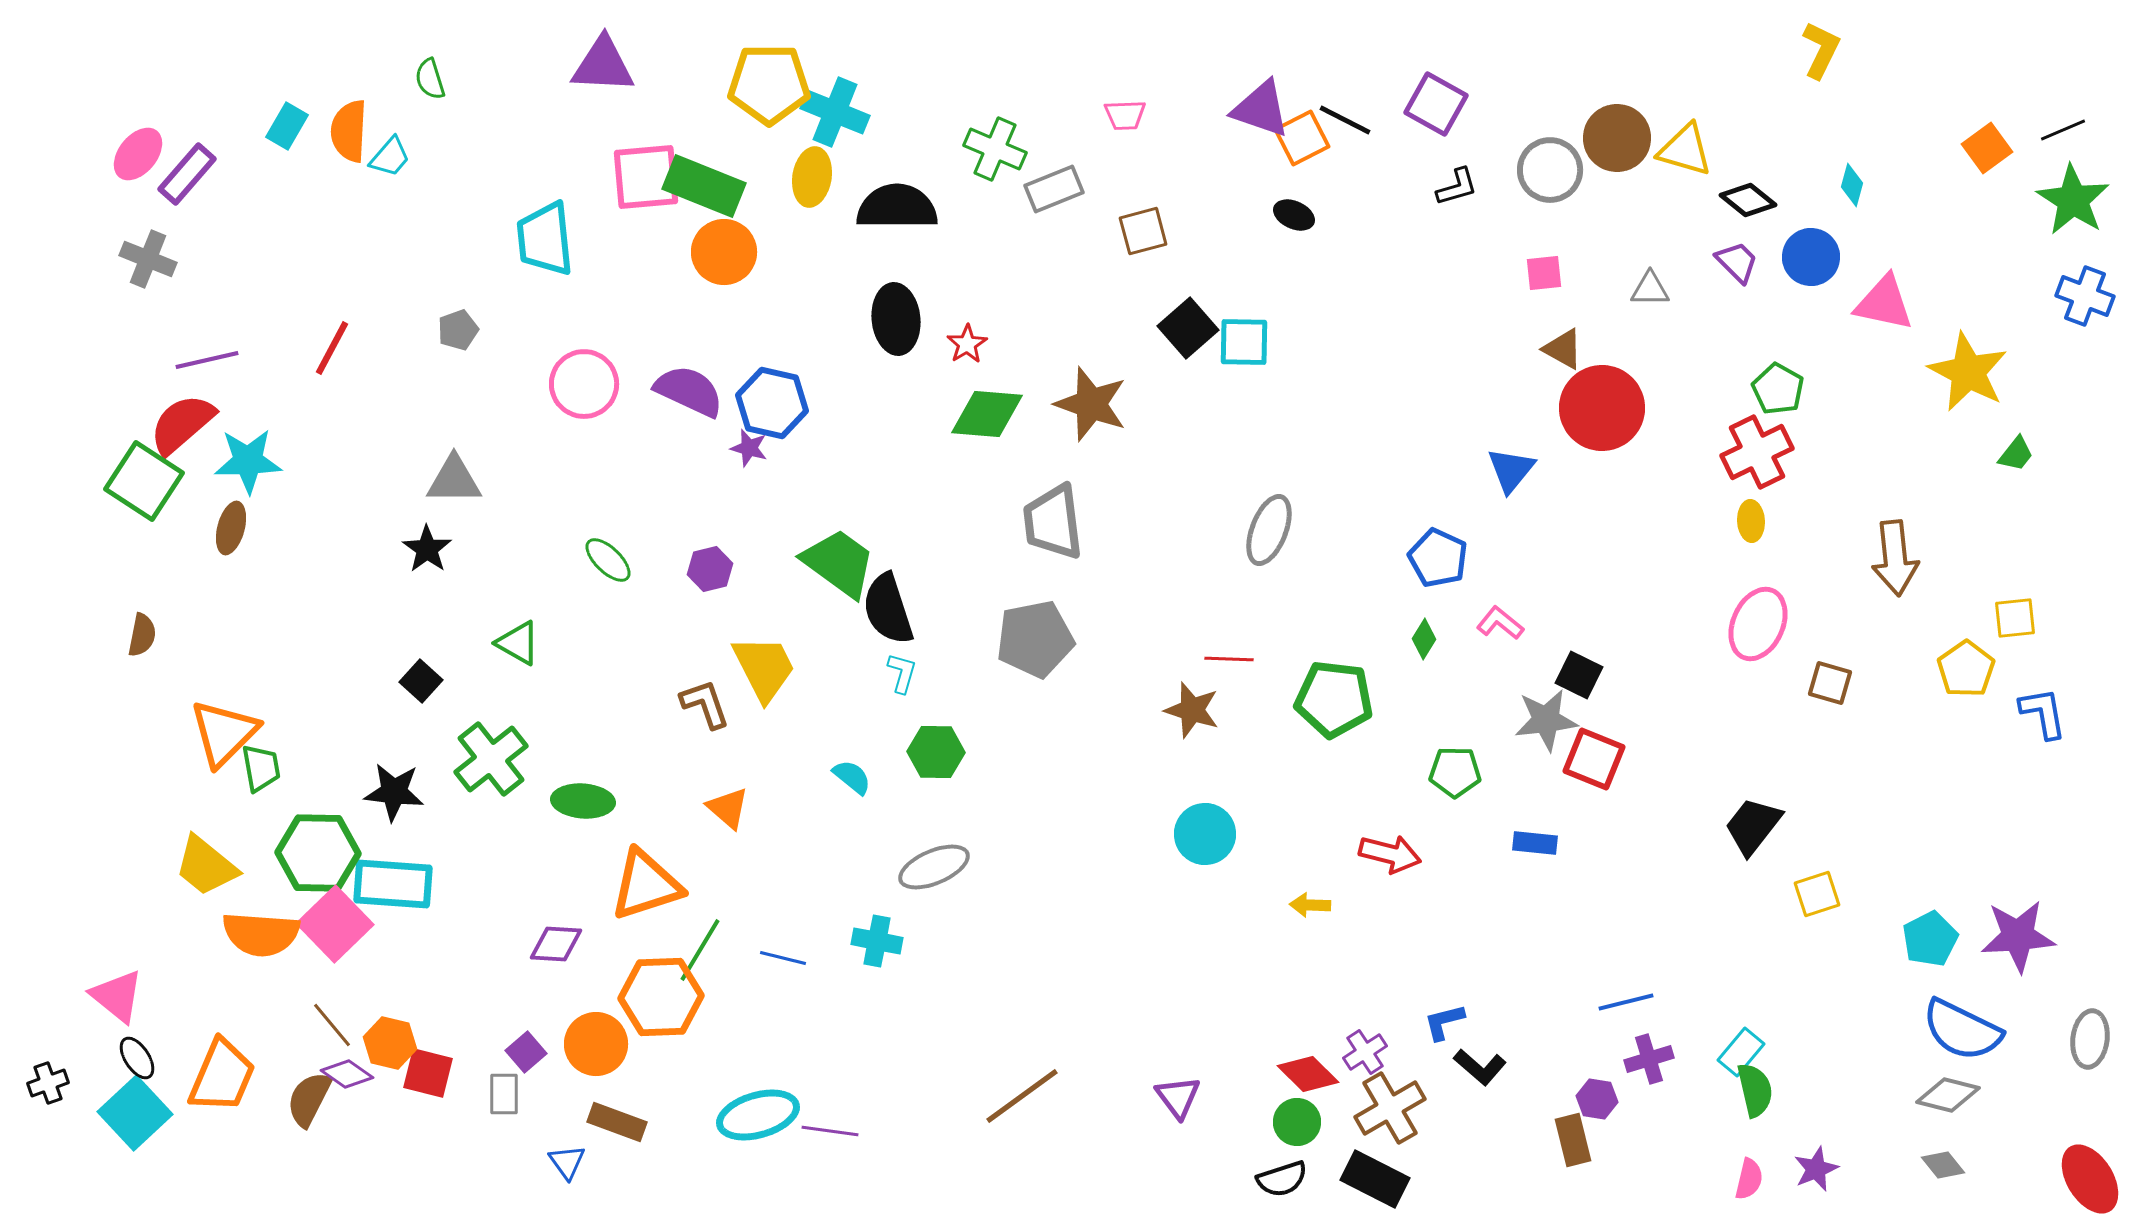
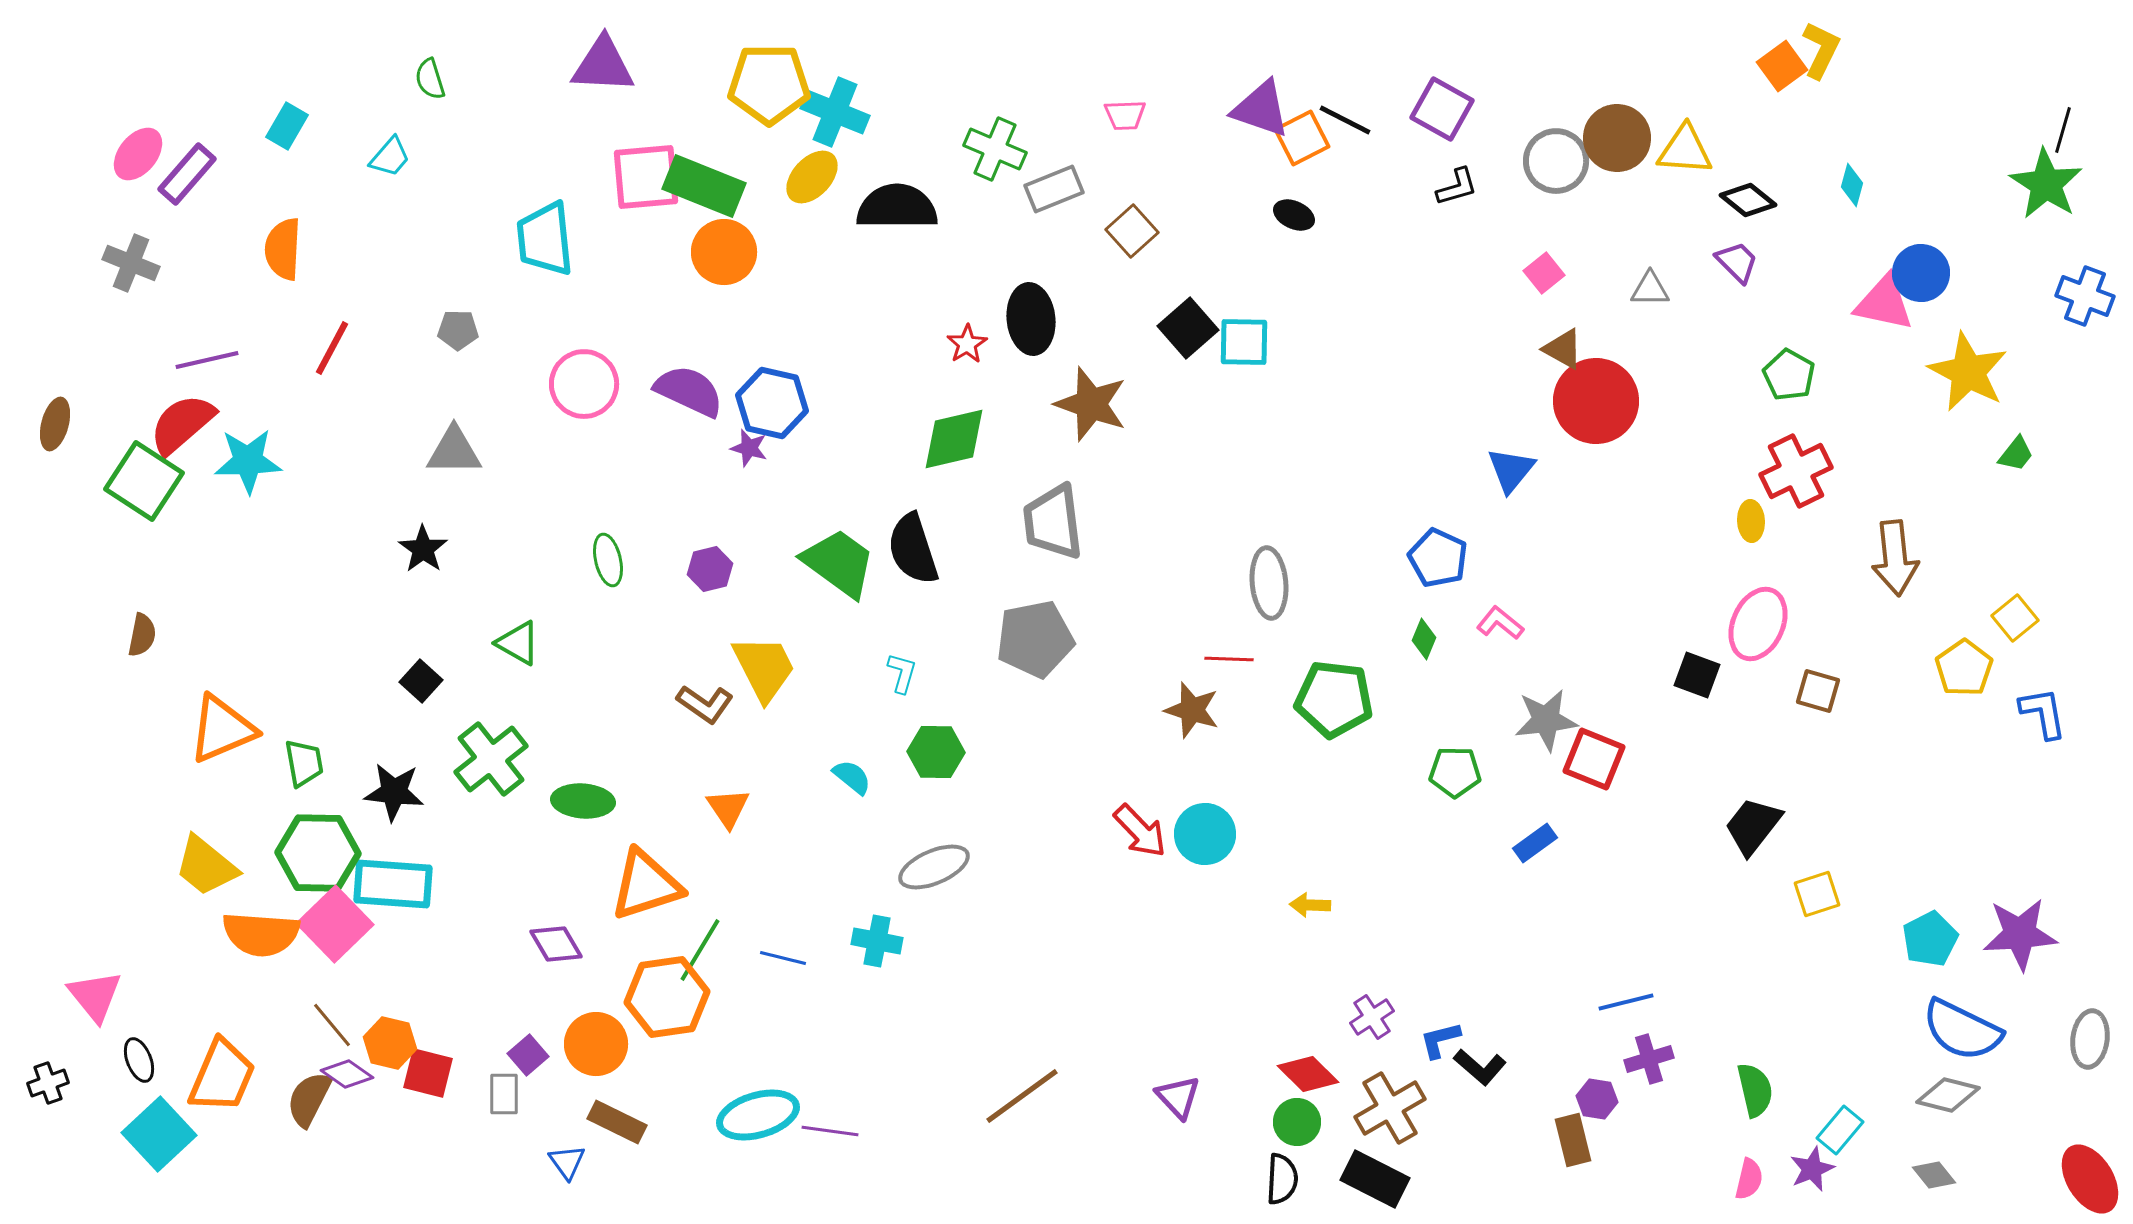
purple square at (1436, 104): moved 6 px right, 5 px down
black line at (2063, 130): rotated 51 degrees counterclockwise
orange semicircle at (349, 131): moved 66 px left, 118 px down
orange square at (1987, 148): moved 205 px left, 82 px up
yellow triangle at (1685, 150): rotated 12 degrees counterclockwise
gray circle at (1550, 170): moved 6 px right, 9 px up
yellow ellipse at (812, 177): rotated 34 degrees clockwise
green star at (2073, 200): moved 27 px left, 16 px up
brown square at (1143, 231): moved 11 px left; rotated 27 degrees counterclockwise
blue circle at (1811, 257): moved 110 px right, 16 px down
gray cross at (148, 259): moved 17 px left, 4 px down
pink square at (1544, 273): rotated 33 degrees counterclockwise
black ellipse at (896, 319): moved 135 px right
gray pentagon at (458, 330): rotated 21 degrees clockwise
green pentagon at (1778, 389): moved 11 px right, 14 px up
red circle at (1602, 408): moved 6 px left, 7 px up
green diamond at (987, 414): moved 33 px left, 25 px down; rotated 18 degrees counterclockwise
red cross at (1757, 452): moved 39 px right, 19 px down
gray triangle at (454, 480): moved 29 px up
brown ellipse at (231, 528): moved 176 px left, 104 px up
gray ellipse at (1269, 530): moved 53 px down; rotated 26 degrees counterclockwise
black star at (427, 549): moved 4 px left
green ellipse at (608, 560): rotated 33 degrees clockwise
black semicircle at (888, 609): moved 25 px right, 60 px up
yellow square at (2015, 618): rotated 33 degrees counterclockwise
green diamond at (1424, 639): rotated 9 degrees counterclockwise
yellow pentagon at (1966, 669): moved 2 px left, 1 px up
black square at (1579, 675): moved 118 px right; rotated 6 degrees counterclockwise
brown square at (1830, 683): moved 12 px left, 8 px down
brown L-shape at (705, 704): rotated 144 degrees clockwise
orange triangle at (224, 733): moved 2 px left, 4 px up; rotated 22 degrees clockwise
green trapezoid at (261, 768): moved 43 px right, 5 px up
orange triangle at (728, 808): rotated 15 degrees clockwise
blue rectangle at (1535, 843): rotated 42 degrees counterclockwise
red arrow at (1390, 854): moved 250 px left, 23 px up; rotated 32 degrees clockwise
purple star at (2018, 936): moved 2 px right, 2 px up
purple diamond at (556, 944): rotated 56 degrees clockwise
pink triangle at (117, 996): moved 22 px left; rotated 12 degrees clockwise
orange hexagon at (661, 997): moved 6 px right; rotated 6 degrees counterclockwise
blue L-shape at (1444, 1022): moved 4 px left, 18 px down
purple square at (526, 1052): moved 2 px right, 3 px down
purple cross at (1365, 1052): moved 7 px right, 35 px up
cyan rectangle at (1741, 1052): moved 99 px right, 78 px down
black ellipse at (137, 1058): moved 2 px right, 2 px down; rotated 12 degrees clockwise
purple triangle at (1178, 1097): rotated 6 degrees counterclockwise
cyan square at (135, 1113): moved 24 px right, 21 px down
brown rectangle at (617, 1122): rotated 6 degrees clockwise
gray diamond at (1943, 1165): moved 9 px left, 10 px down
purple star at (1816, 1169): moved 4 px left
black semicircle at (1282, 1179): rotated 69 degrees counterclockwise
